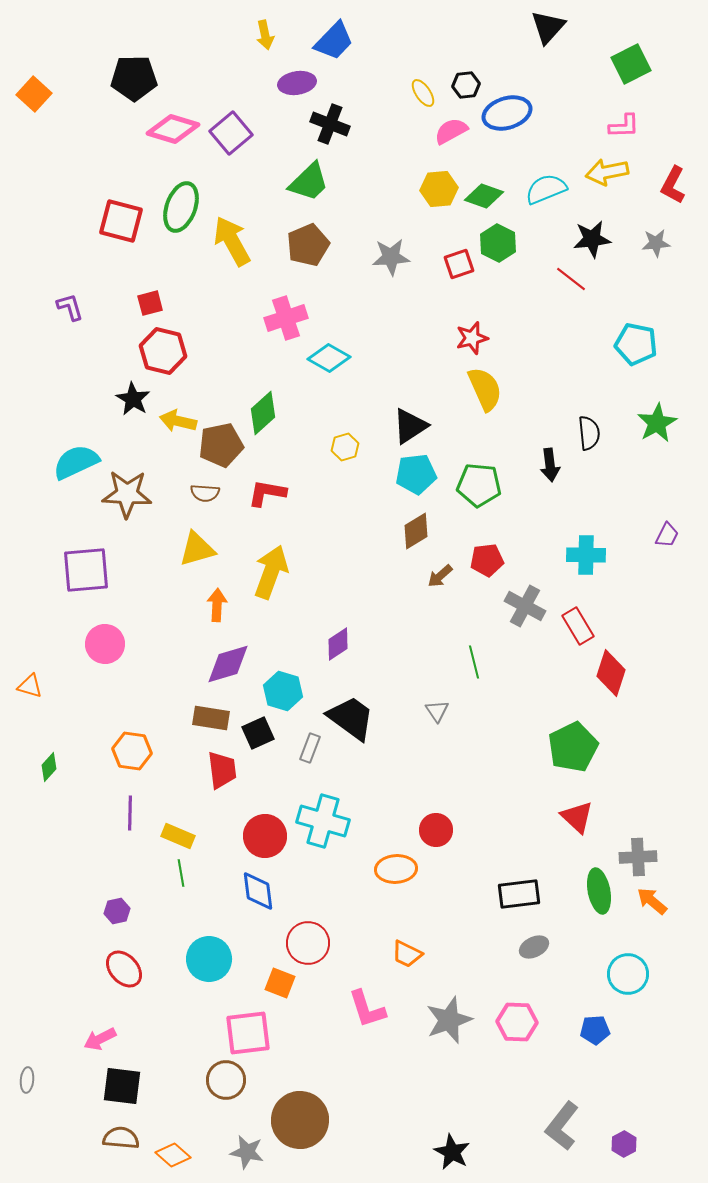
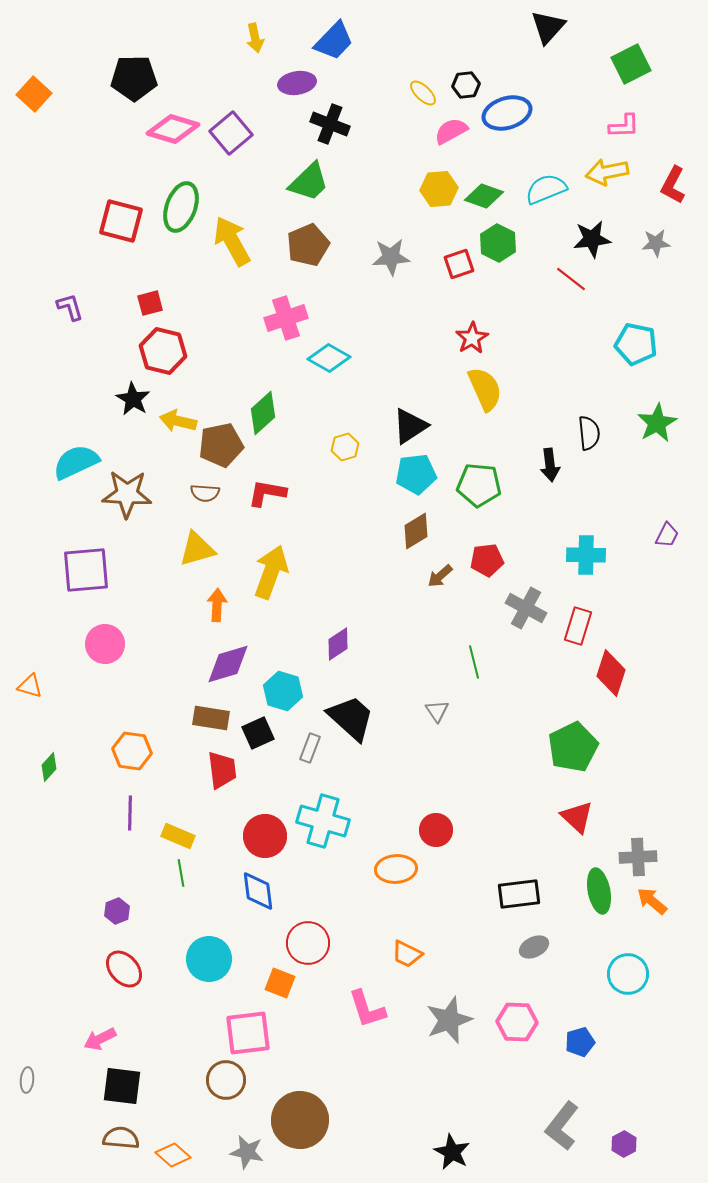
yellow arrow at (265, 35): moved 10 px left, 3 px down
yellow ellipse at (423, 93): rotated 12 degrees counterclockwise
red star at (472, 338): rotated 16 degrees counterclockwise
gray cross at (525, 606): moved 1 px right, 2 px down
red rectangle at (578, 626): rotated 48 degrees clockwise
black trapezoid at (351, 718): rotated 6 degrees clockwise
purple hexagon at (117, 911): rotated 10 degrees counterclockwise
blue pentagon at (595, 1030): moved 15 px left, 12 px down; rotated 12 degrees counterclockwise
